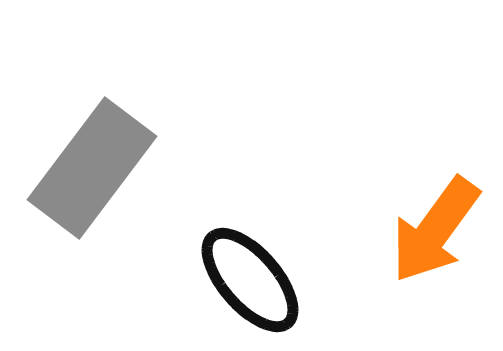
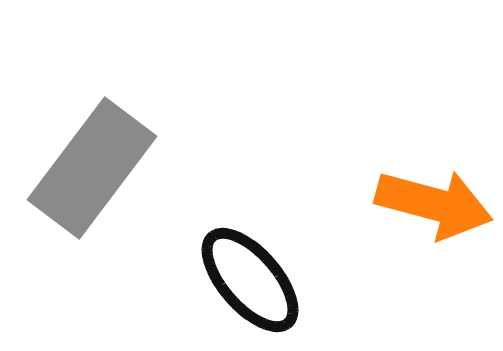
orange arrow: moved 1 px left, 26 px up; rotated 111 degrees counterclockwise
